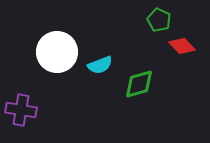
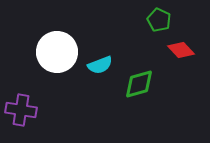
red diamond: moved 1 px left, 4 px down
